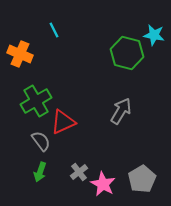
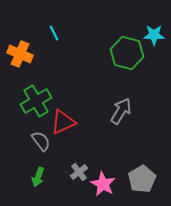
cyan line: moved 3 px down
cyan star: rotated 10 degrees counterclockwise
green arrow: moved 2 px left, 5 px down
